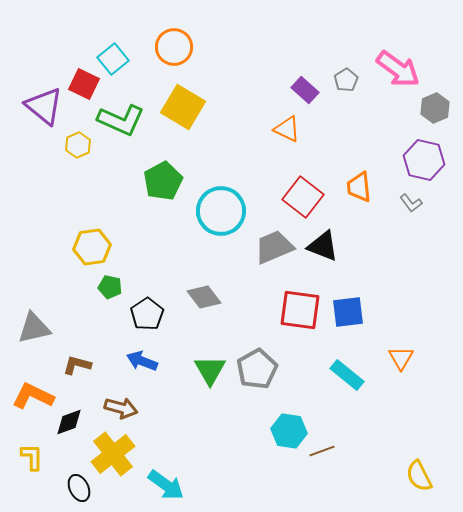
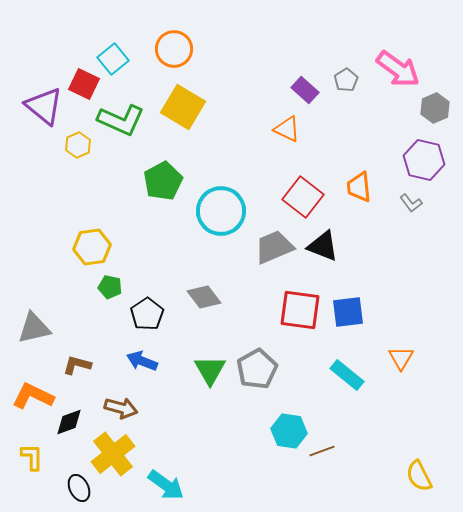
orange circle at (174, 47): moved 2 px down
